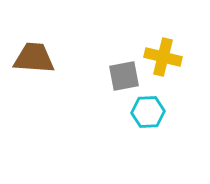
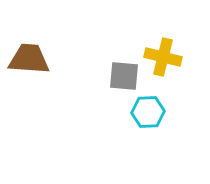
brown trapezoid: moved 5 px left, 1 px down
gray square: rotated 16 degrees clockwise
